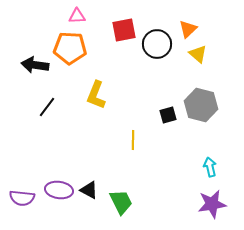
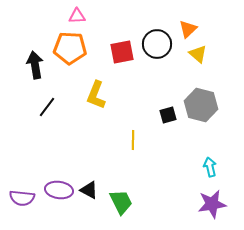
red square: moved 2 px left, 22 px down
black arrow: rotated 72 degrees clockwise
